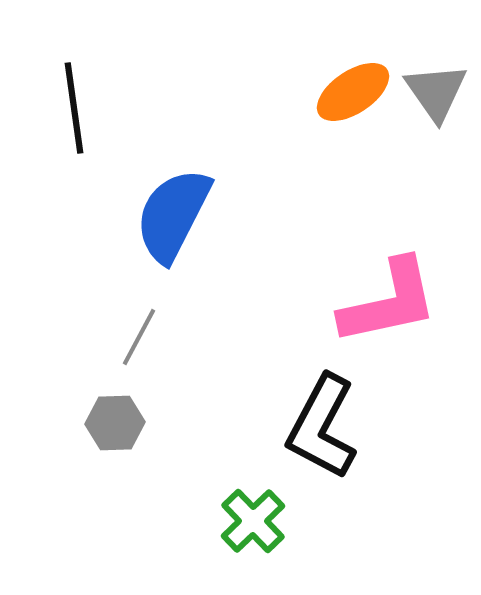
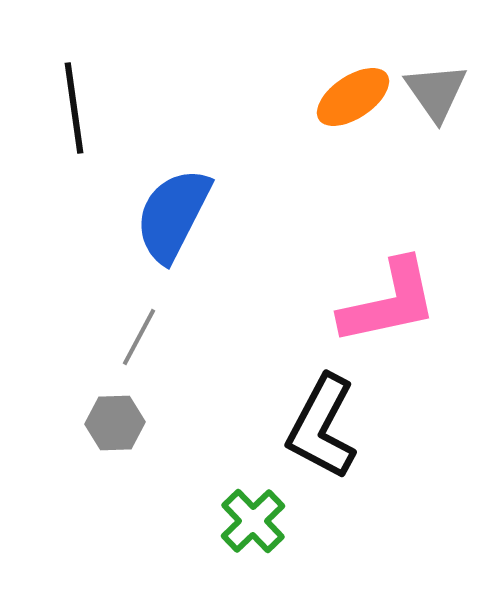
orange ellipse: moved 5 px down
